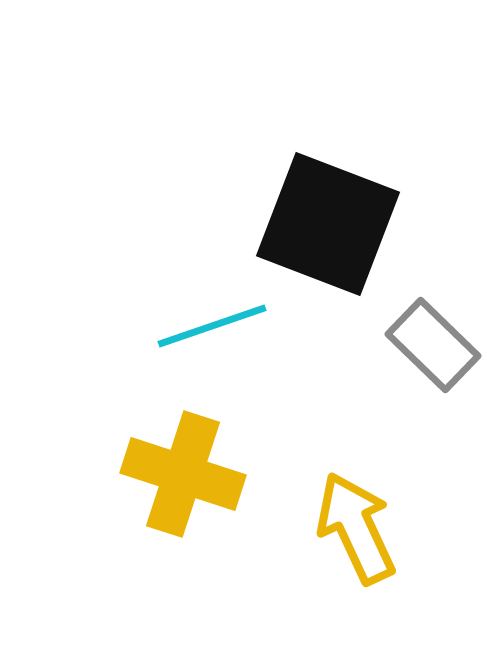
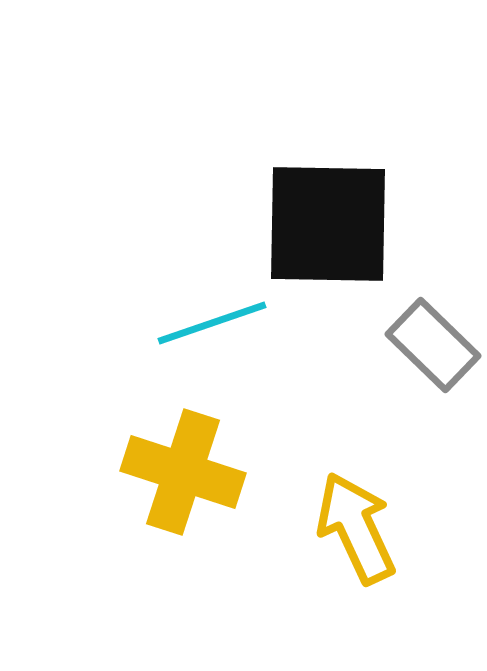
black square: rotated 20 degrees counterclockwise
cyan line: moved 3 px up
yellow cross: moved 2 px up
